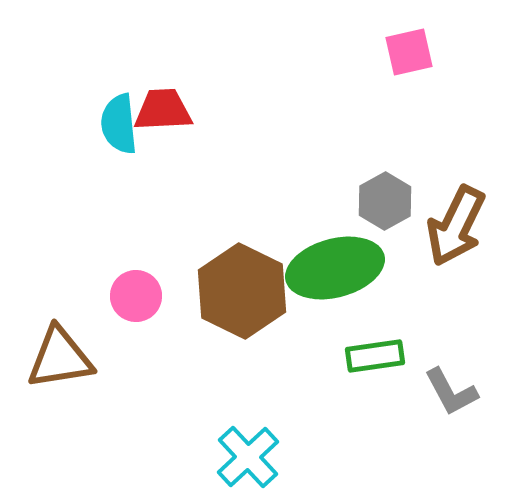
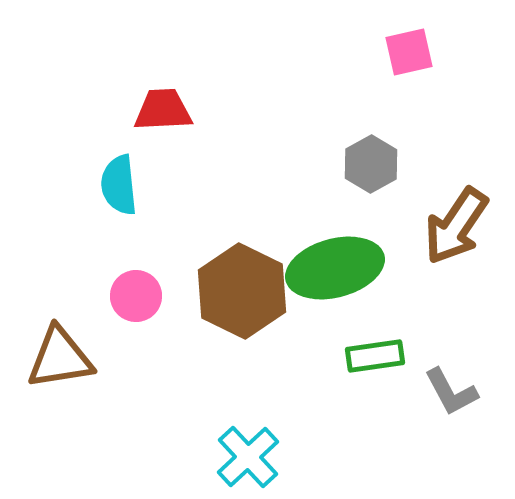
cyan semicircle: moved 61 px down
gray hexagon: moved 14 px left, 37 px up
brown arrow: rotated 8 degrees clockwise
